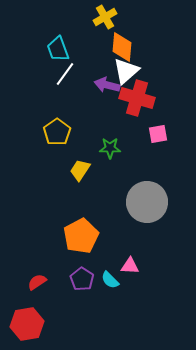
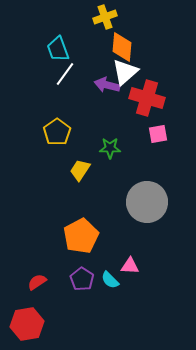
yellow cross: rotated 10 degrees clockwise
white triangle: moved 1 px left, 1 px down
red cross: moved 10 px right
